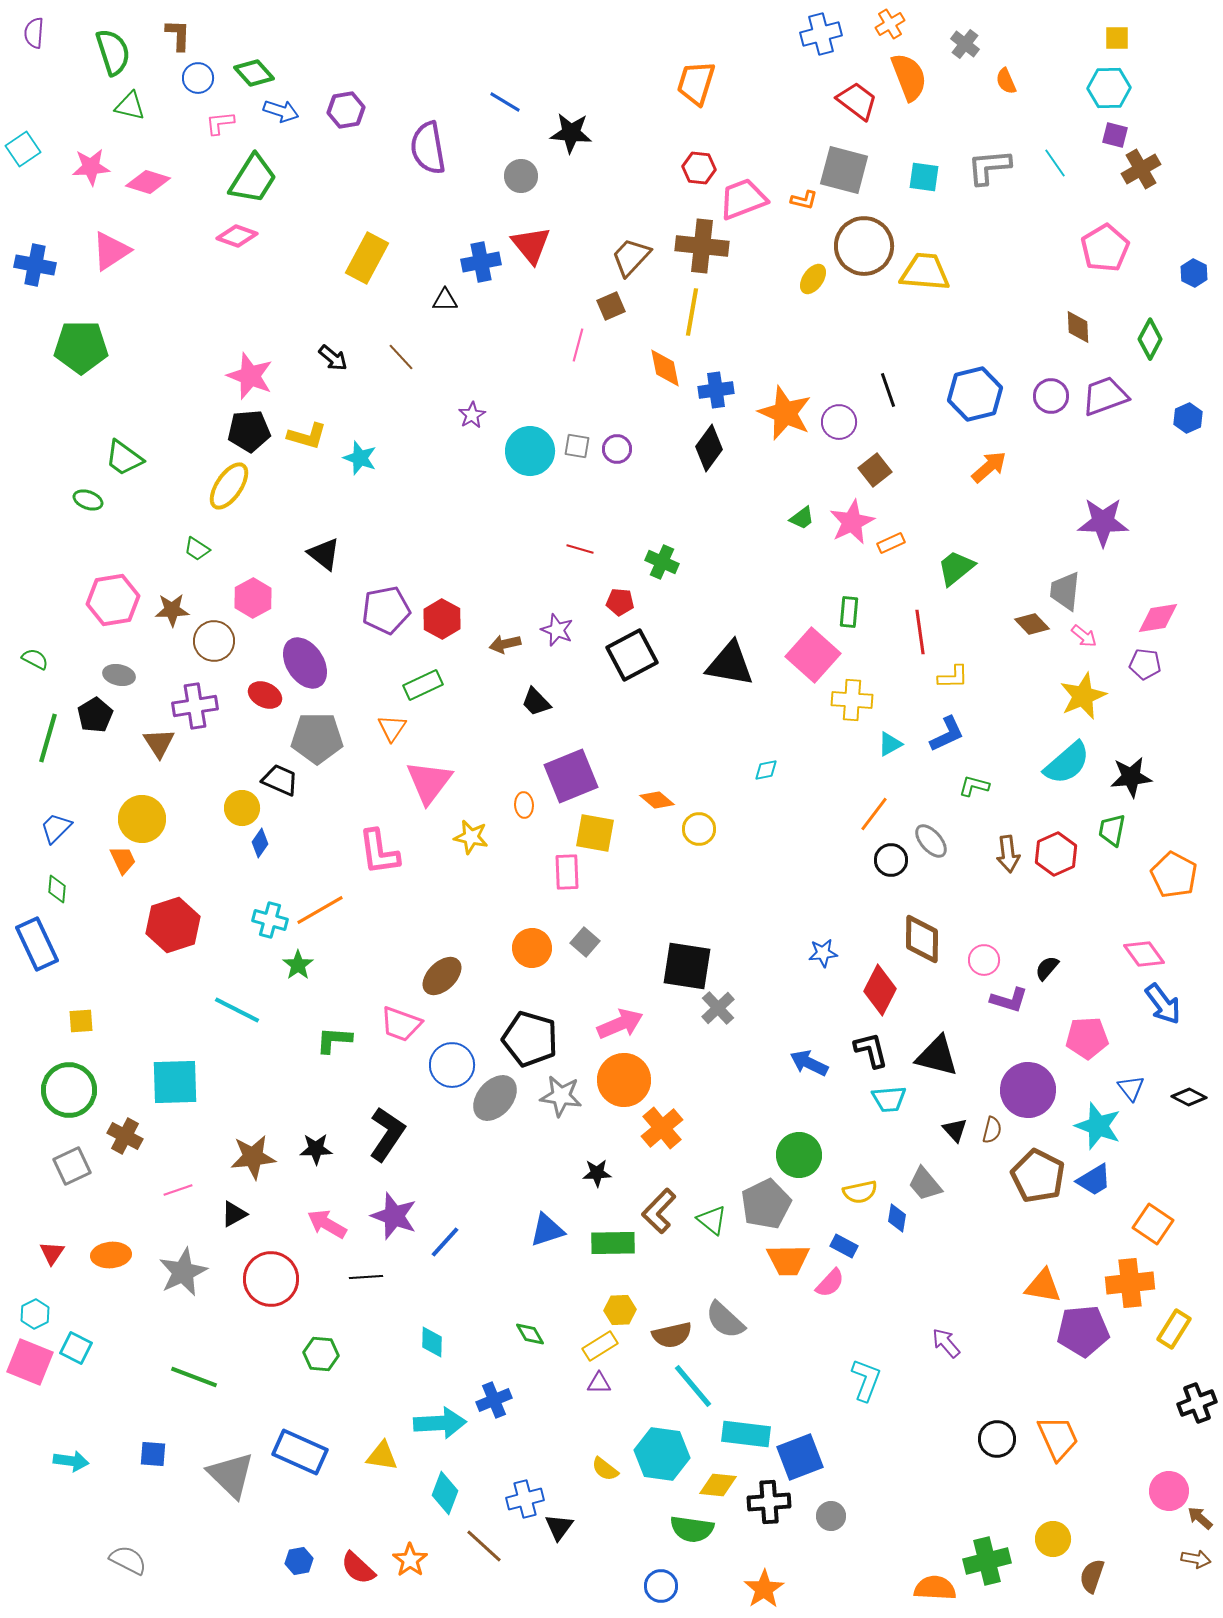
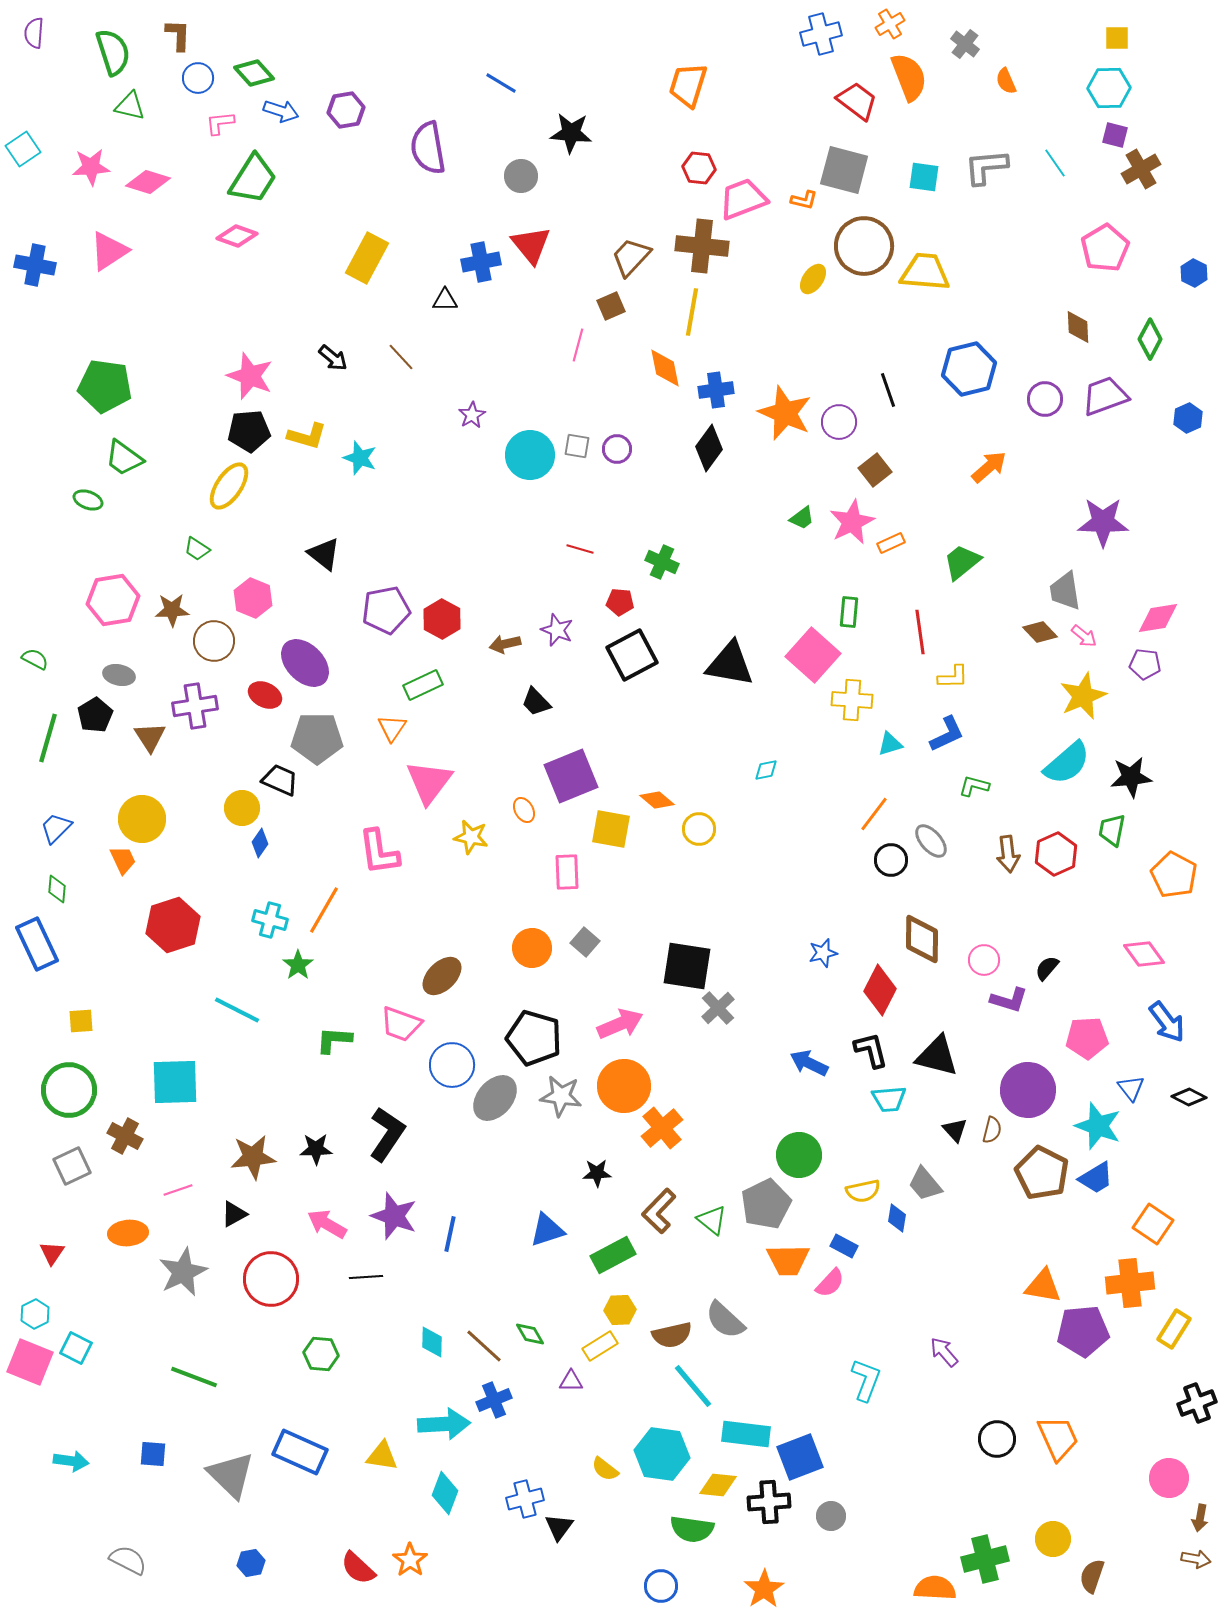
orange trapezoid at (696, 83): moved 8 px left, 2 px down
blue line at (505, 102): moved 4 px left, 19 px up
gray L-shape at (989, 167): moved 3 px left
pink triangle at (111, 251): moved 2 px left
green pentagon at (81, 347): moved 24 px right, 39 px down; rotated 8 degrees clockwise
blue hexagon at (975, 394): moved 6 px left, 25 px up
purple circle at (1051, 396): moved 6 px left, 3 px down
cyan circle at (530, 451): moved 4 px down
green trapezoid at (956, 568): moved 6 px right, 6 px up
gray trapezoid at (1065, 591): rotated 15 degrees counterclockwise
pink hexagon at (253, 598): rotated 9 degrees counterclockwise
brown diamond at (1032, 624): moved 8 px right, 8 px down
purple ellipse at (305, 663): rotated 12 degrees counterclockwise
brown triangle at (159, 743): moved 9 px left, 6 px up
cyan triangle at (890, 744): rotated 12 degrees clockwise
orange ellipse at (524, 805): moved 5 px down; rotated 25 degrees counterclockwise
yellow square at (595, 833): moved 16 px right, 4 px up
orange line at (320, 910): moved 4 px right; rotated 30 degrees counterclockwise
blue star at (823, 953): rotated 8 degrees counterclockwise
blue arrow at (1163, 1004): moved 4 px right, 18 px down
black pentagon at (530, 1039): moved 4 px right, 1 px up
orange circle at (624, 1080): moved 6 px down
brown pentagon at (1038, 1176): moved 4 px right, 3 px up
blue trapezoid at (1094, 1180): moved 2 px right, 2 px up
yellow semicircle at (860, 1192): moved 3 px right, 1 px up
blue line at (445, 1242): moved 5 px right, 8 px up; rotated 30 degrees counterclockwise
green rectangle at (613, 1243): moved 12 px down; rotated 27 degrees counterclockwise
orange ellipse at (111, 1255): moved 17 px right, 22 px up
purple arrow at (946, 1343): moved 2 px left, 9 px down
purple triangle at (599, 1383): moved 28 px left, 2 px up
cyan arrow at (440, 1423): moved 4 px right, 1 px down
pink circle at (1169, 1491): moved 13 px up
brown arrow at (1200, 1518): rotated 120 degrees counterclockwise
brown line at (484, 1546): moved 200 px up
blue hexagon at (299, 1561): moved 48 px left, 2 px down
green cross at (987, 1561): moved 2 px left, 2 px up
